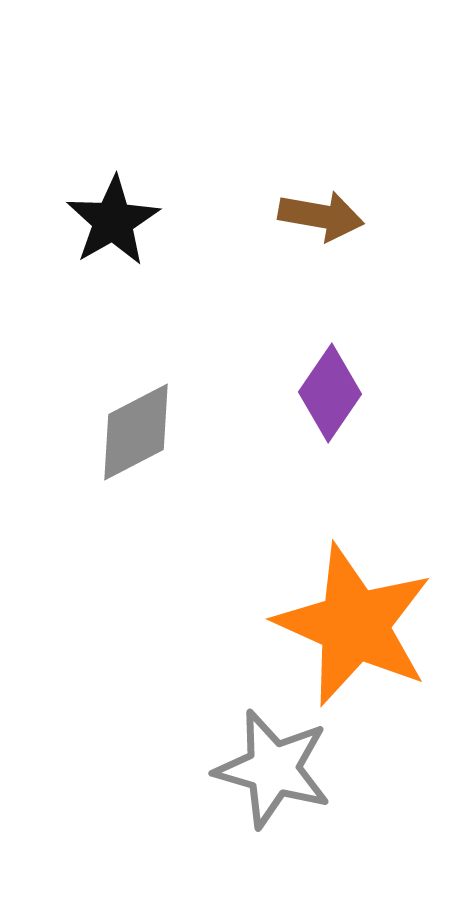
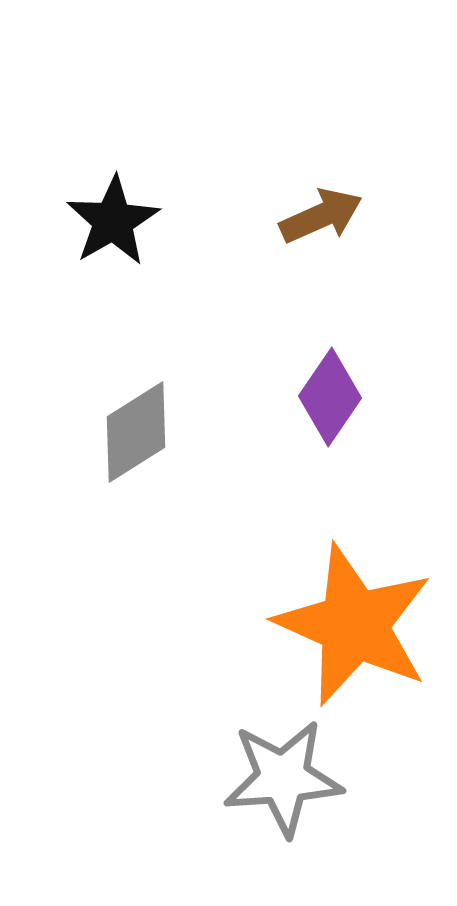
brown arrow: rotated 34 degrees counterclockwise
purple diamond: moved 4 px down
gray diamond: rotated 5 degrees counterclockwise
gray star: moved 10 px right, 9 px down; rotated 20 degrees counterclockwise
